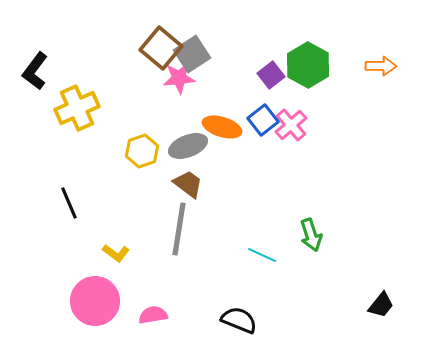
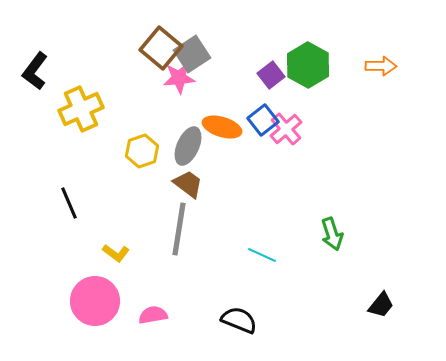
yellow cross: moved 4 px right, 1 px down
pink cross: moved 5 px left, 4 px down
gray ellipse: rotated 45 degrees counterclockwise
green arrow: moved 21 px right, 1 px up
